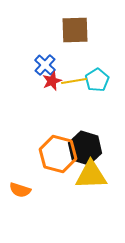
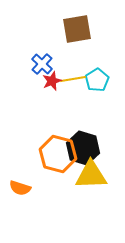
brown square: moved 2 px right, 1 px up; rotated 8 degrees counterclockwise
blue cross: moved 3 px left, 1 px up
yellow line: moved 1 px left, 2 px up
black hexagon: moved 2 px left
orange semicircle: moved 2 px up
